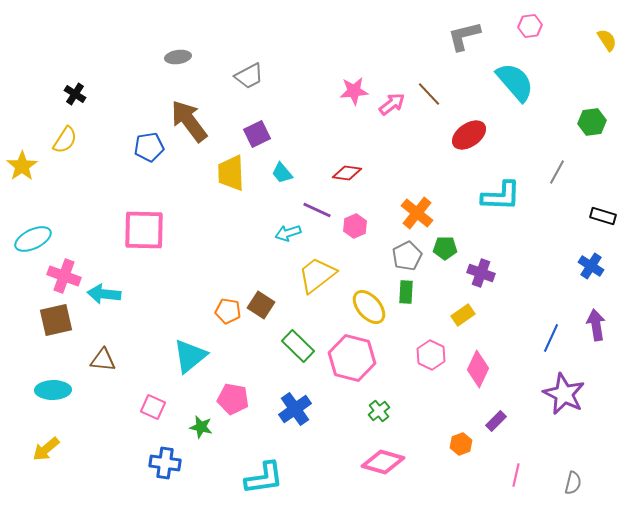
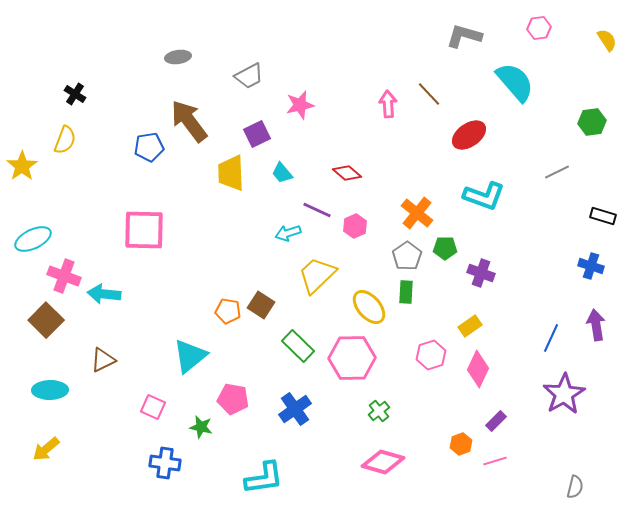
pink hexagon at (530, 26): moved 9 px right, 2 px down
gray L-shape at (464, 36): rotated 30 degrees clockwise
pink star at (354, 91): moved 54 px left, 14 px down; rotated 8 degrees counterclockwise
pink arrow at (392, 104): moved 4 px left; rotated 56 degrees counterclockwise
yellow semicircle at (65, 140): rotated 12 degrees counterclockwise
gray line at (557, 172): rotated 35 degrees clockwise
red diamond at (347, 173): rotated 32 degrees clockwise
cyan L-shape at (501, 196): moved 17 px left; rotated 18 degrees clockwise
gray pentagon at (407, 256): rotated 8 degrees counterclockwise
blue cross at (591, 266): rotated 15 degrees counterclockwise
yellow trapezoid at (317, 275): rotated 6 degrees counterclockwise
yellow rectangle at (463, 315): moved 7 px right, 11 px down
brown square at (56, 320): moved 10 px left; rotated 32 degrees counterclockwise
pink hexagon at (431, 355): rotated 16 degrees clockwise
pink hexagon at (352, 358): rotated 15 degrees counterclockwise
brown triangle at (103, 360): rotated 32 degrees counterclockwise
cyan ellipse at (53, 390): moved 3 px left
purple star at (564, 394): rotated 15 degrees clockwise
pink line at (516, 475): moved 21 px left, 14 px up; rotated 60 degrees clockwise
gray semicircle at (573, 483): moved 2 px right, 4 px down
